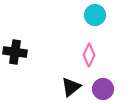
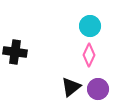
cyan circle: moved 5 px left, 11 px down
purple circle: moved 5 px left
